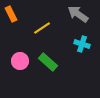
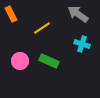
green rectangle: moved 1 px right, 1 px up; rotated 18 degrees counterclockwise
